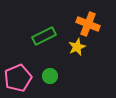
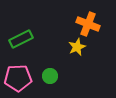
green rectangle: moved 23 px left, 3 px down
pink pentagon: rotated 20 degrees clockwise
